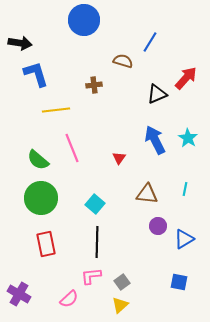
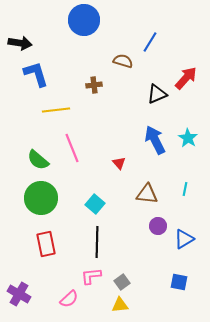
red triangle: moved 5 px down; rotated 16 degrees counterclockwise
yellow triangle: rotated 36 degrees clockwise
